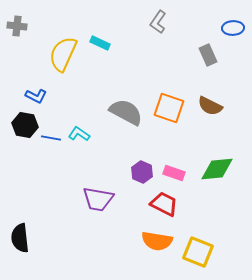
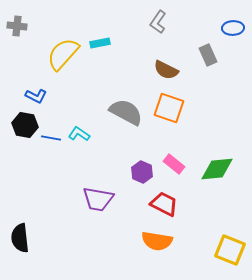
cyan rectangle: rotated 36 degrees counterclockwise
yellow semicircle: rotated 18 degrees clockwise
brown semicircle: moved 44 px left, 36 px up
pink rectangle: moved 9 px up; rotated 20 degrees clockwise
yellow square: moved 32 px right, 2 px up
